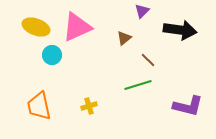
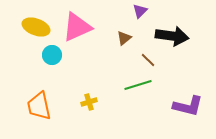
purple triangle: moved 2 px left
black arrow: moved 8 px left, 6 px down
yellow cross: moved 4 px up
